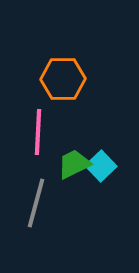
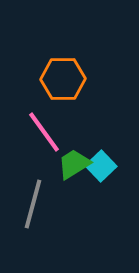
pink line: moved 6 px right; rotated 39 degrees counterclockwise
green trapezoid: rotated 6 degrees counterclockwise
gray line: moved 3 px left, 1 px down
